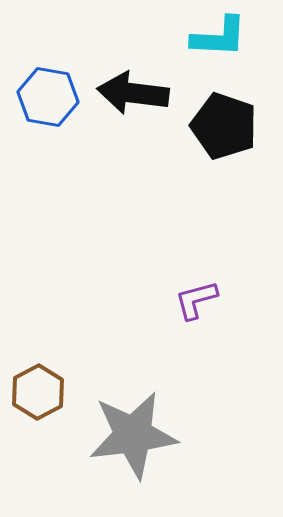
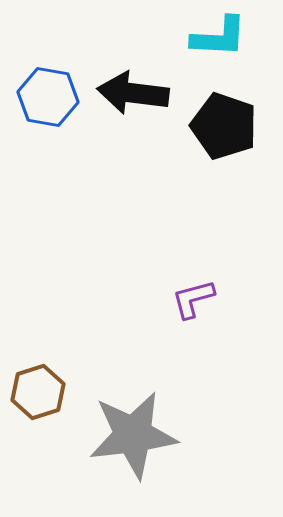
purple L-shape: moved 3 px left, 1 px up
brown hexagon: rotated 10 degrees clockwise
